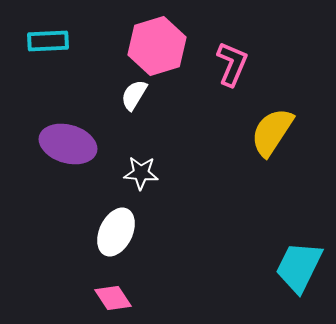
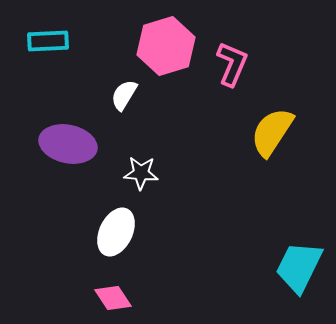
pink hexagon: moved 9 px right
white semicircle: moved 10 px left
purple ellipse: rotated 4 degrees counterclockwise
